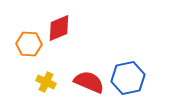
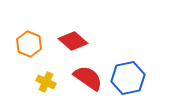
red diamond: moved 14 px right, 13 px down; rotated 64 degrees clockwise
orange hexagon: rotated 20 degrees clockwise
red semicircle: moved 1 px left, 4 px up; rotated 12 degrees clockwise
